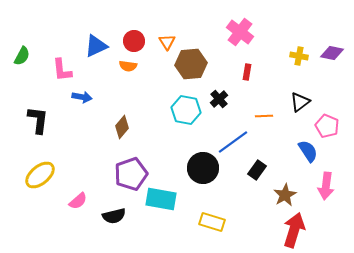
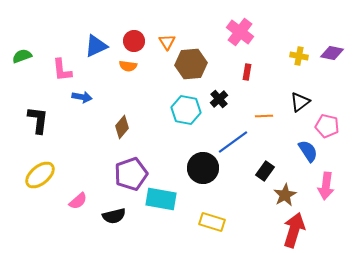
green semicircle: rotated 138 degrees counterclockwise
pink pentagon: rotated 10 degrees counterclockwise
black rectangle: moved 8 px right, 1 px down
